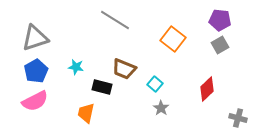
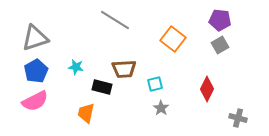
brown trapezoid: rotated 25 degrees counterclockwise
cyan square: rotated 35 degrees clockwise
red diamond: rotated 20 degrees counterclockwise
